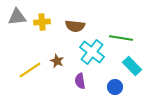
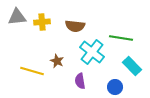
yellow line: moved 2 px right, 1 px down; rotated 50 degrees clockwise
